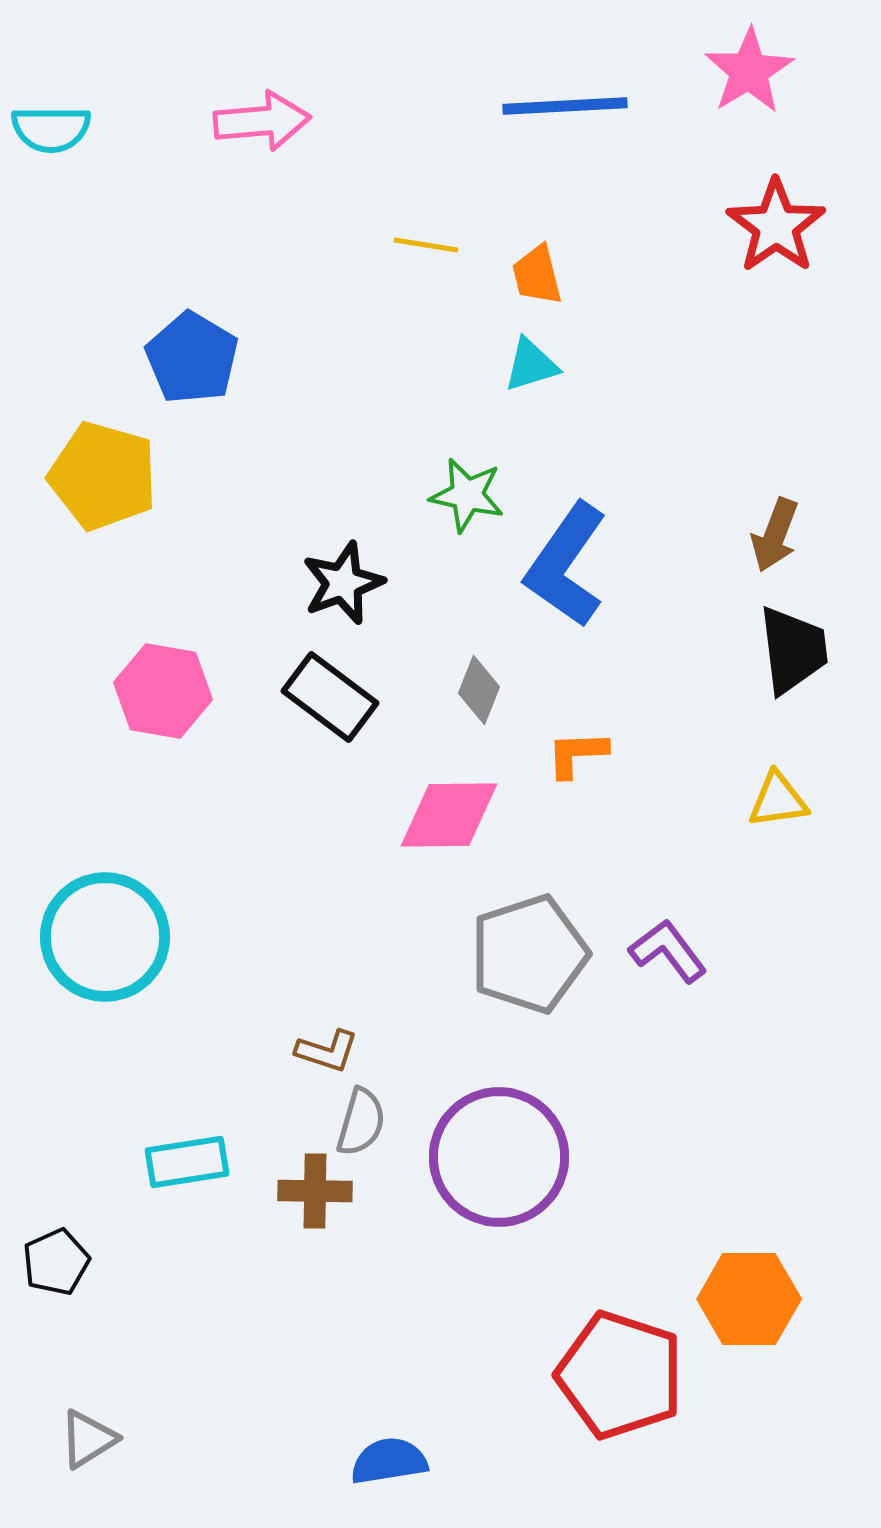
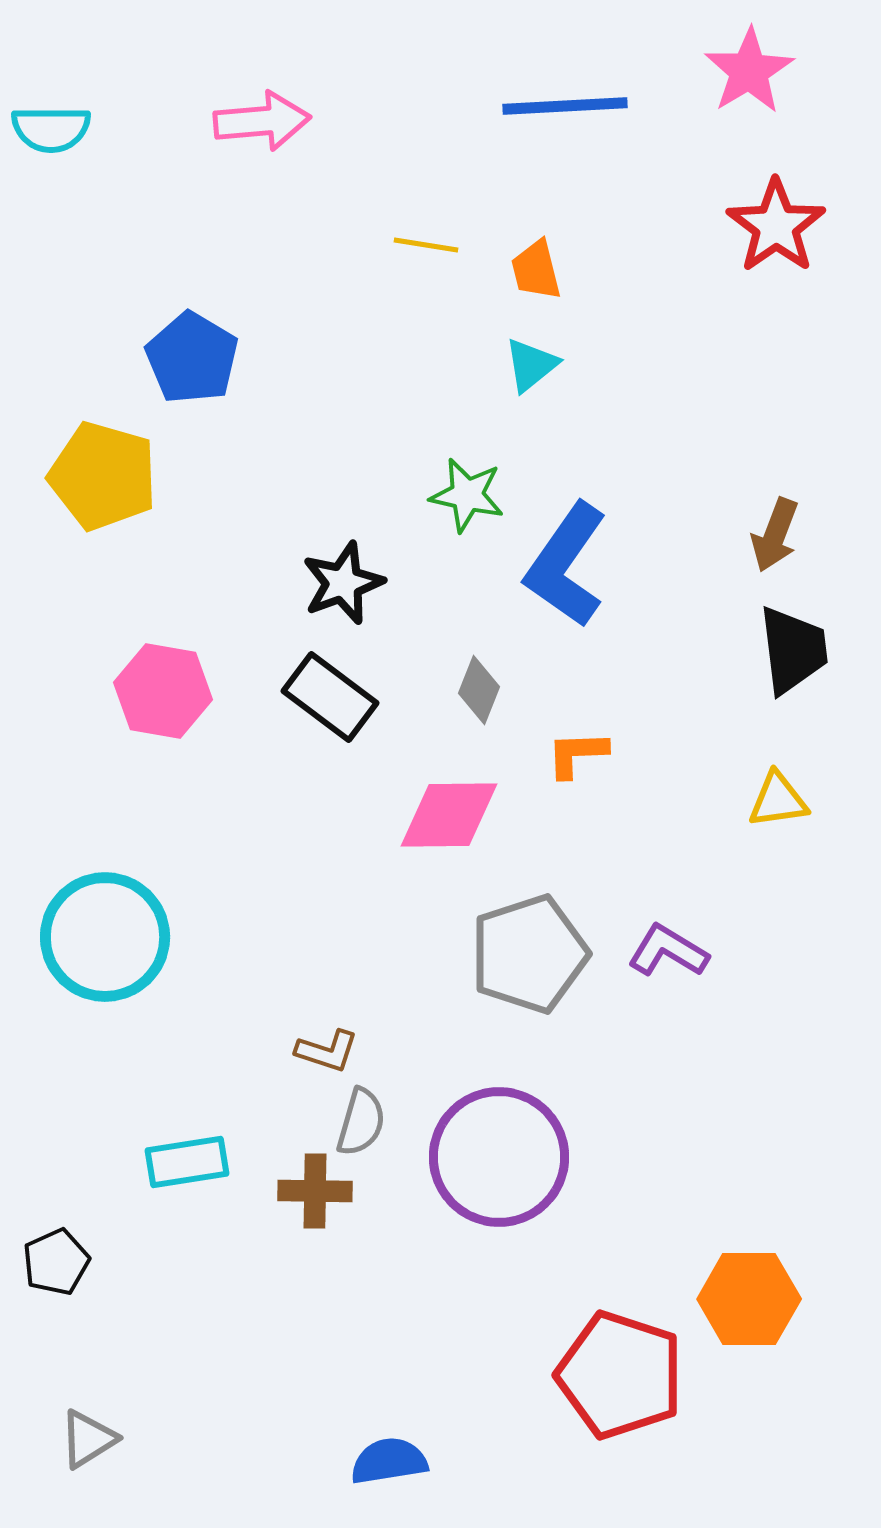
orange trapezoid: moved 1 px left, 5 px up
cyan triangle: rotated 22 degrees counterclockwise
purple L-shape: rotated 22 degrees counterclockwise
